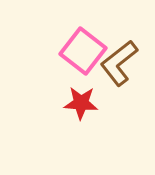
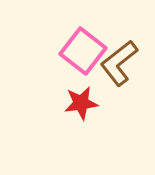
red star: rotated 12 degrees counterclockwise
